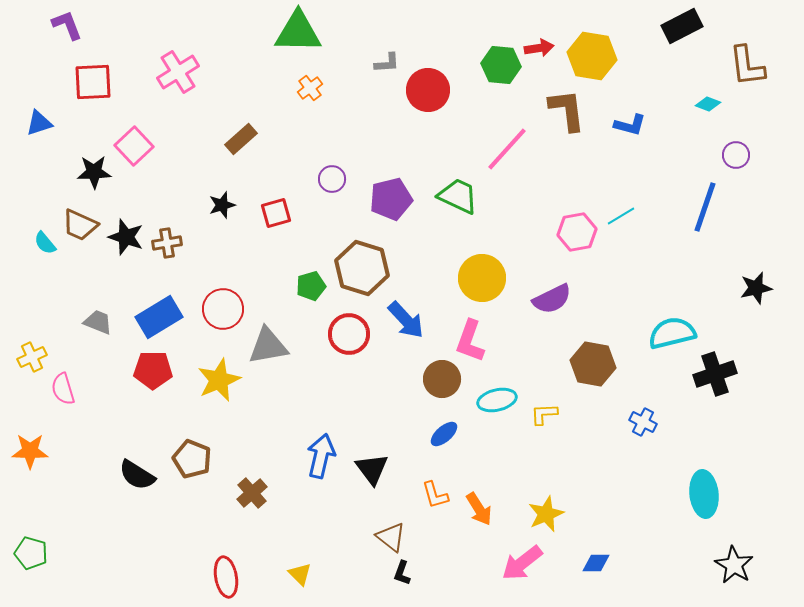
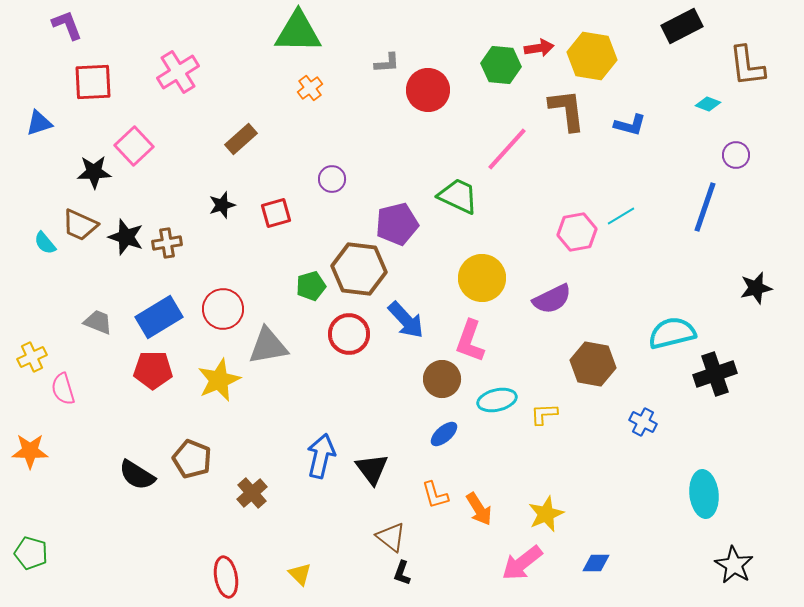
purple pentagon at (391, 199): moved 6 px right, 25 px down
brown hexagon at (362, 268): moved 3 px left, 1 px down; rotated 10 degrees counterclockwise
